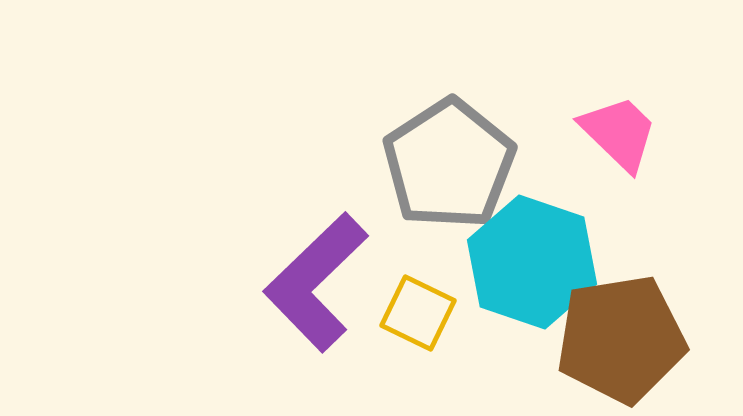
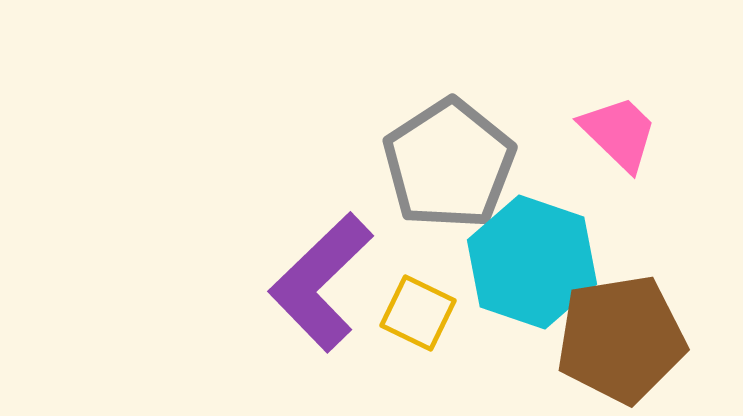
purple L-shape: moved 5 px right
